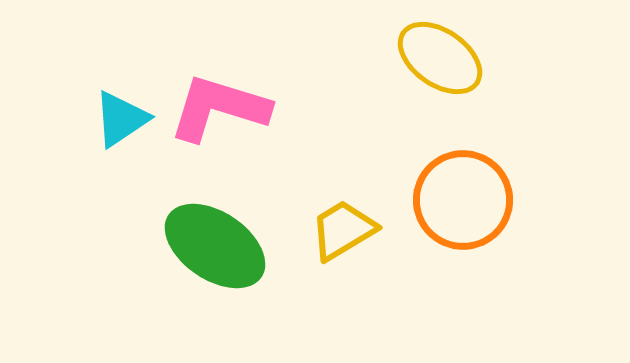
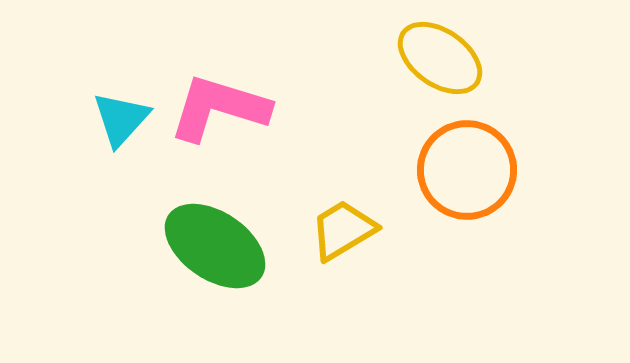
cyan triangle: rotated 14 degrees counterclockwise
orange circle: moved 4 px right, 30 px up
